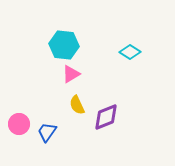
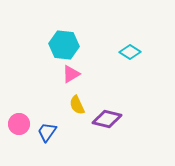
purple diamond: moved 1 px right, 2 px down; rotated 36 degrees clockwise
